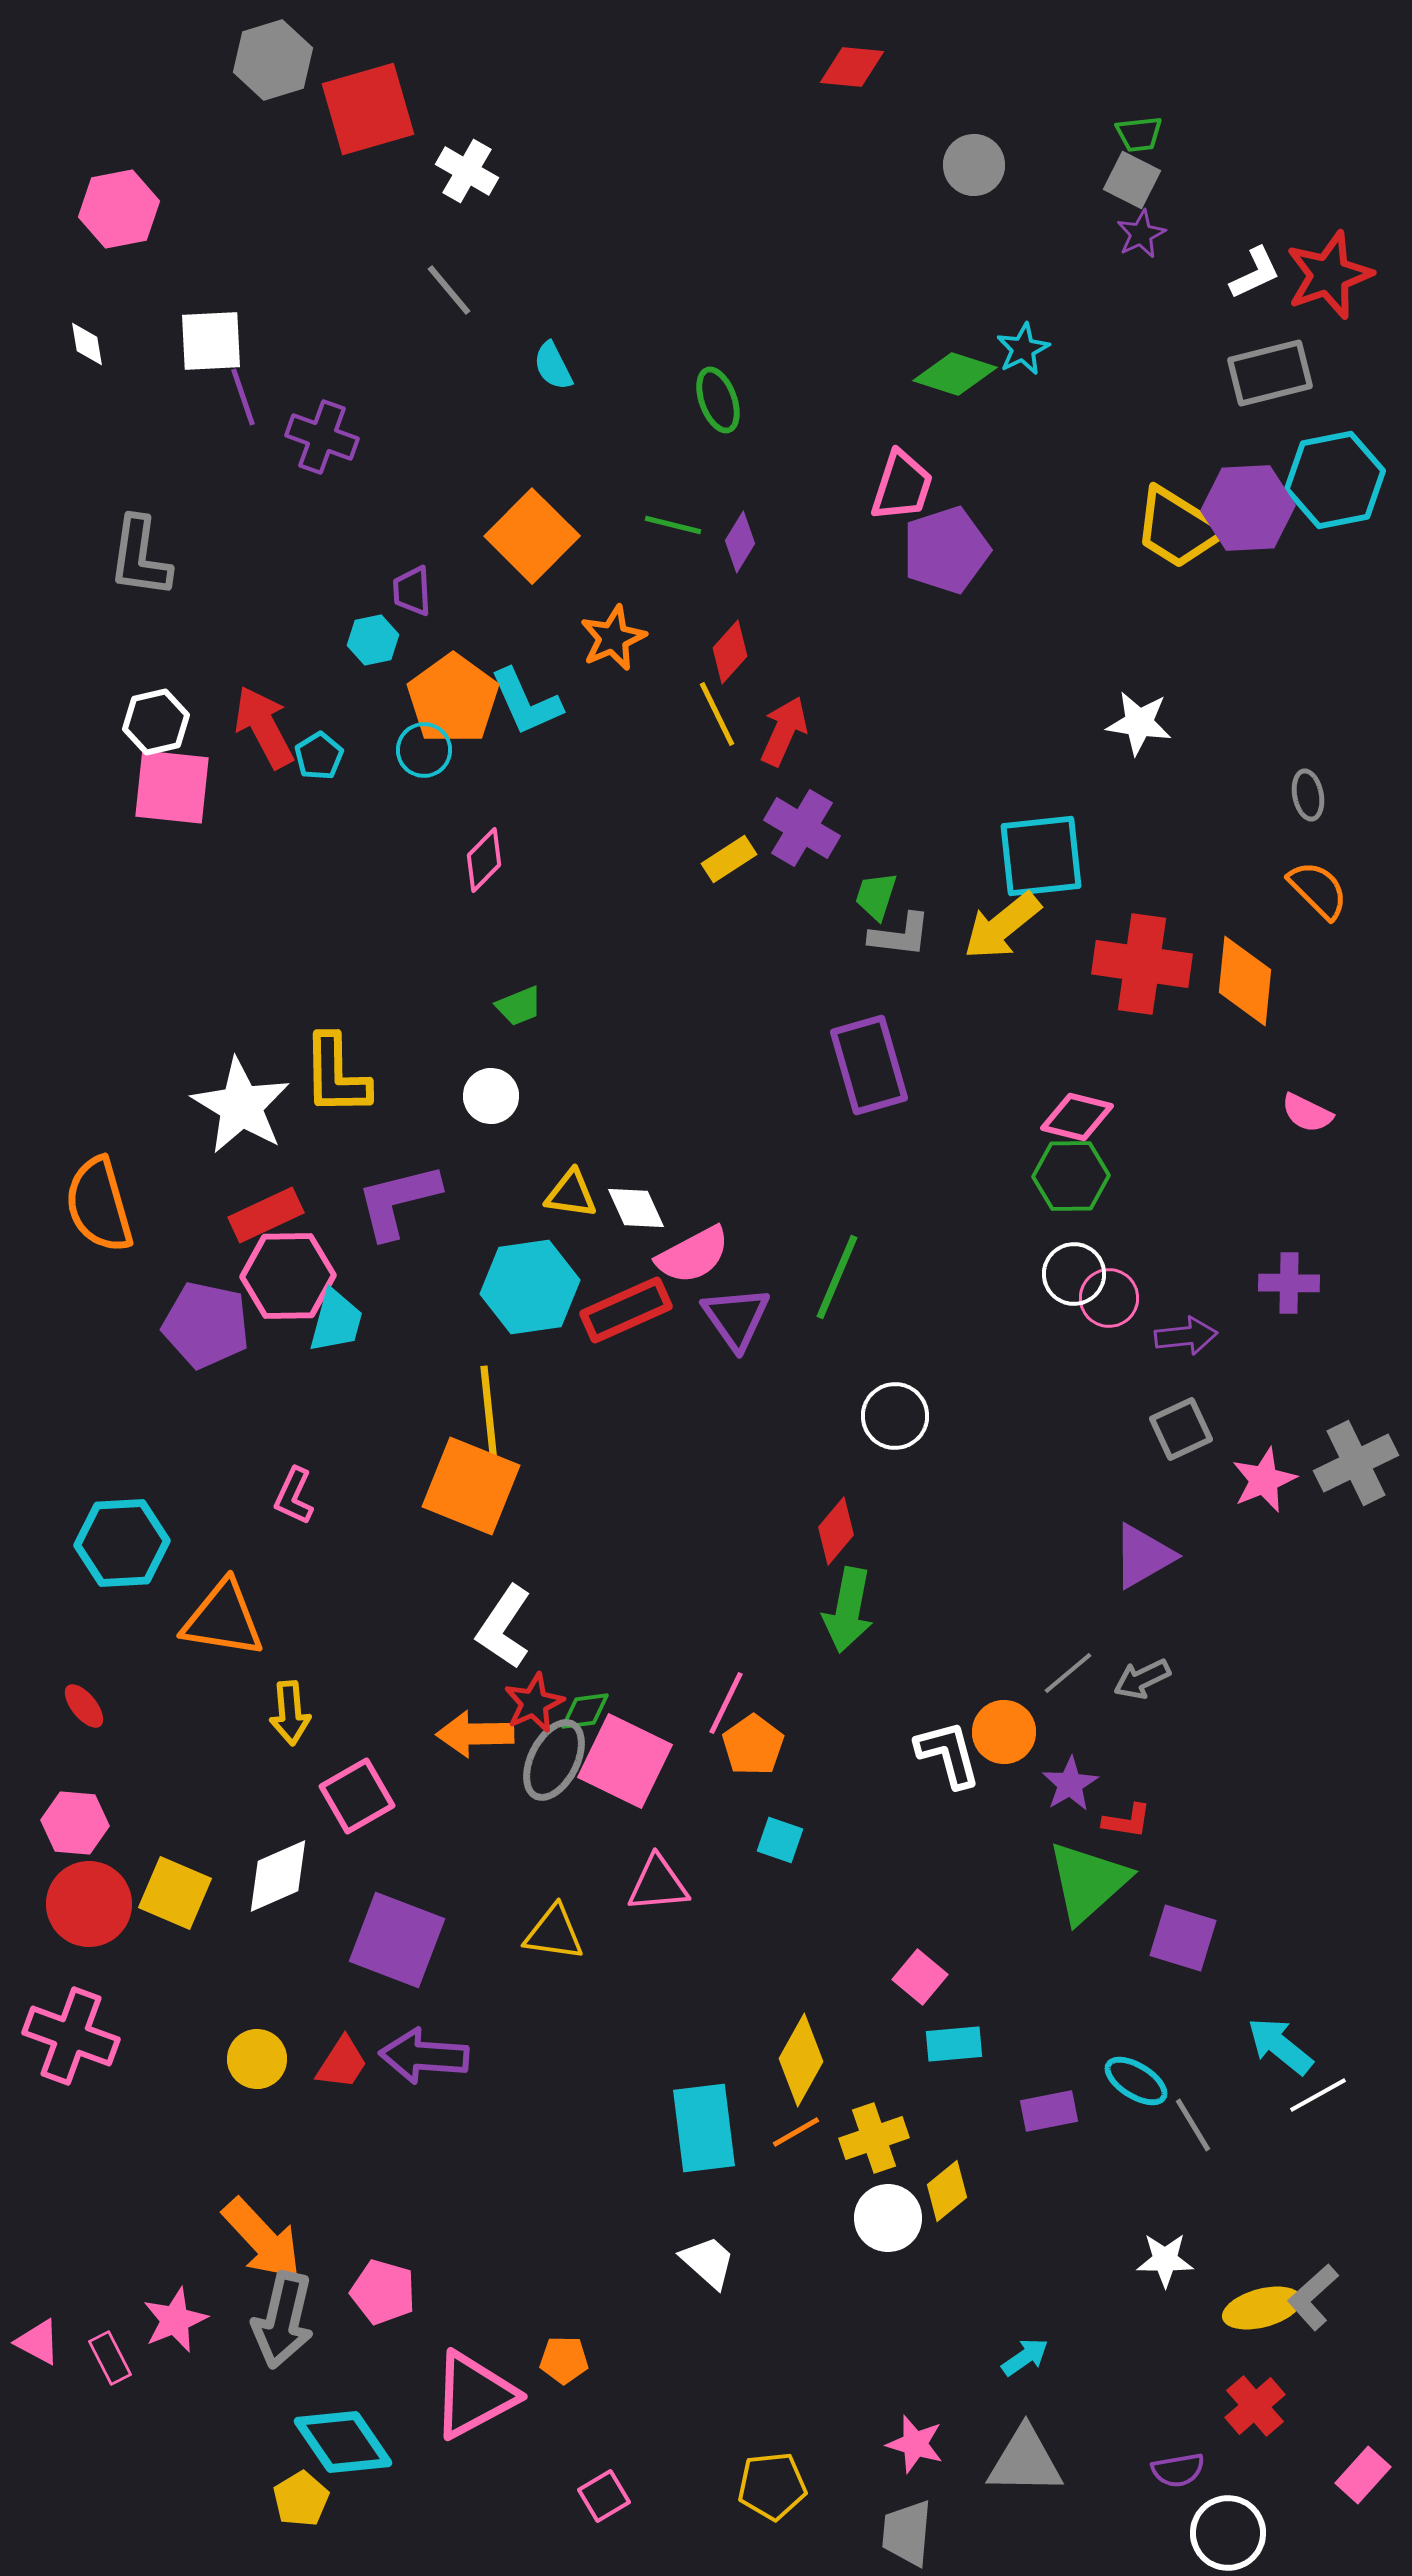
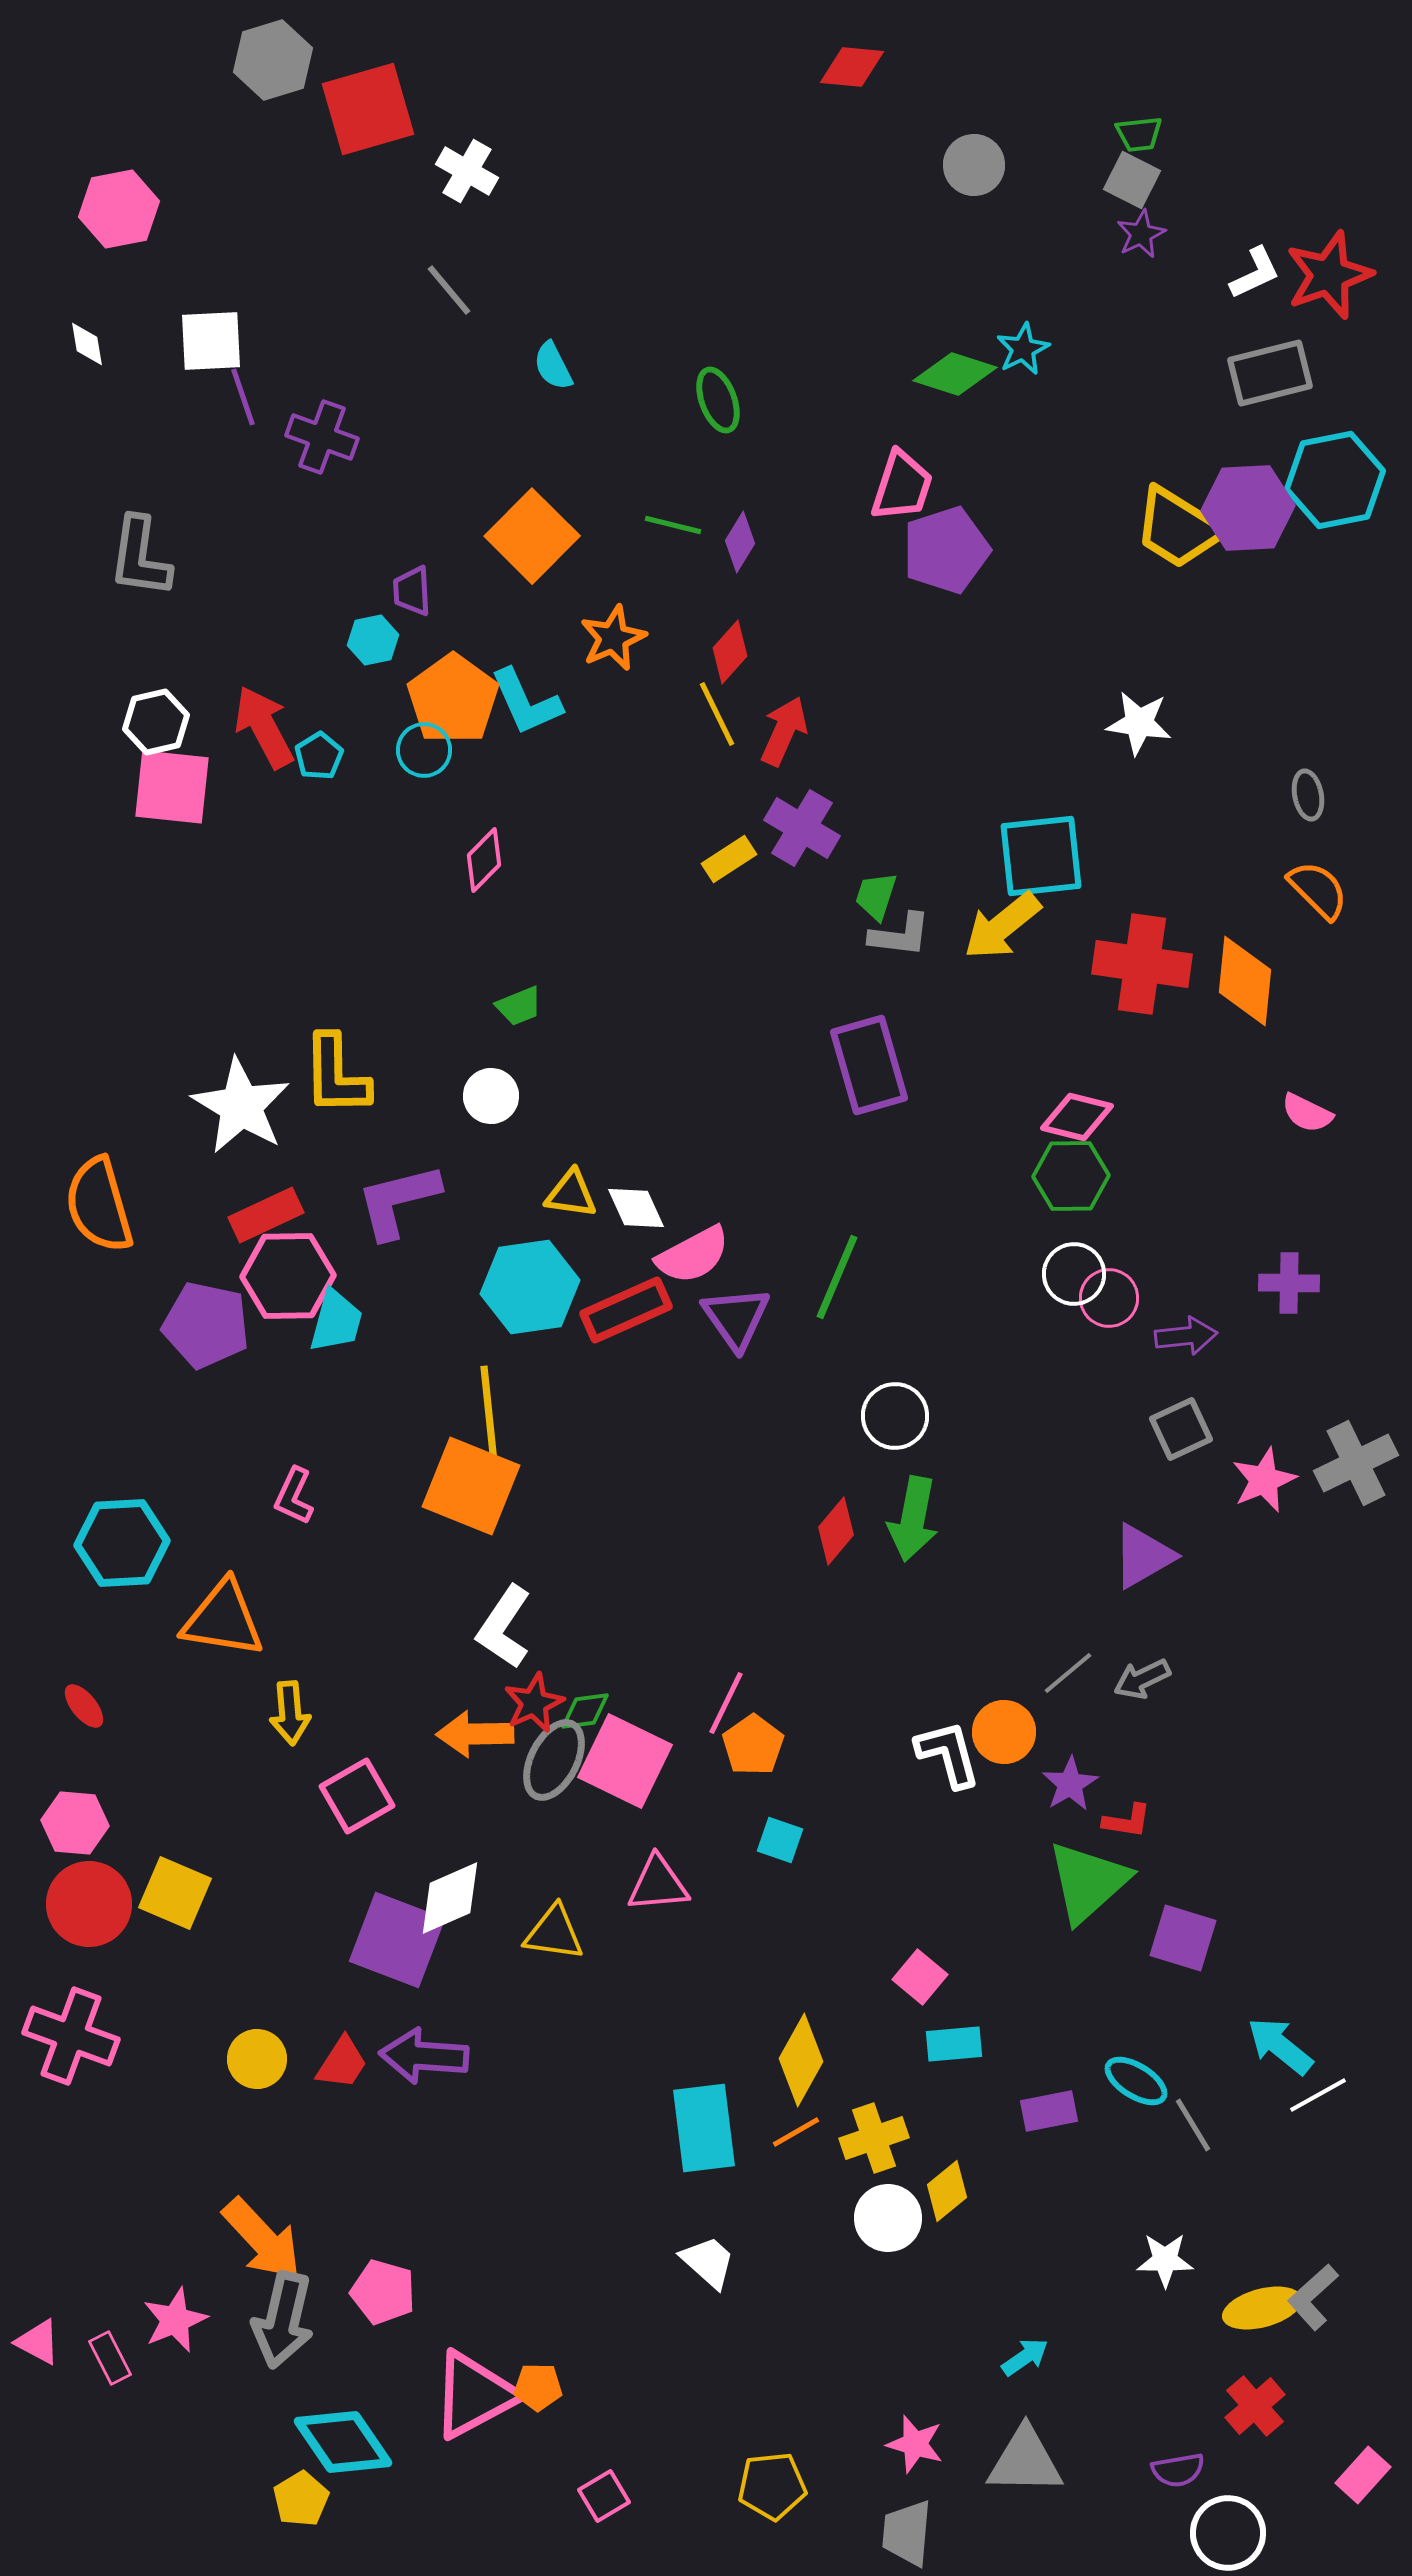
green arrow at (848, 1610): moved 65 px right, 91 px up
white diamond at (278, 1876): moved 172 px right, 22 px down
orange pentagon at (564, 2360): moved 26 px left, 27 px down
